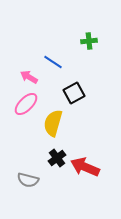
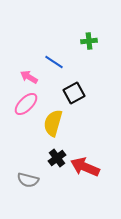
blue line: moved 1 px right
